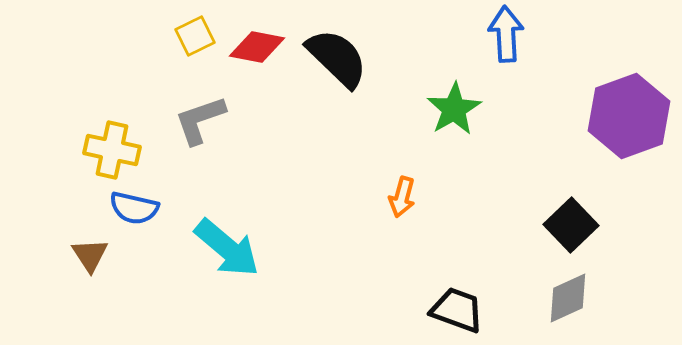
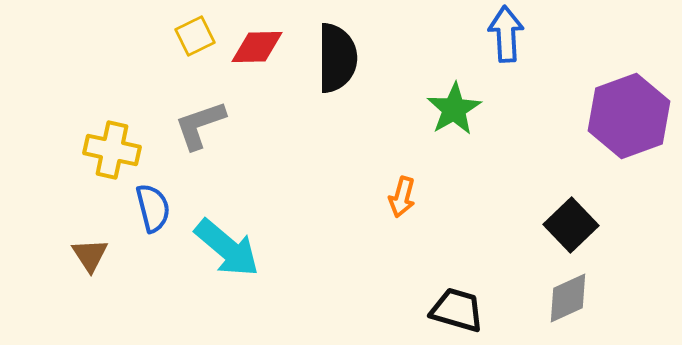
red diamond: rotated 12 degrees counterclockwise
black semicircle: rotated 46 degrees clockwise
gray L-shape: moved 5 px down
blue semicircle: moved 19 px right; rotated 117 degrees counterclockwise
black trapezoid: rotated 4 degrees counterclockwise
